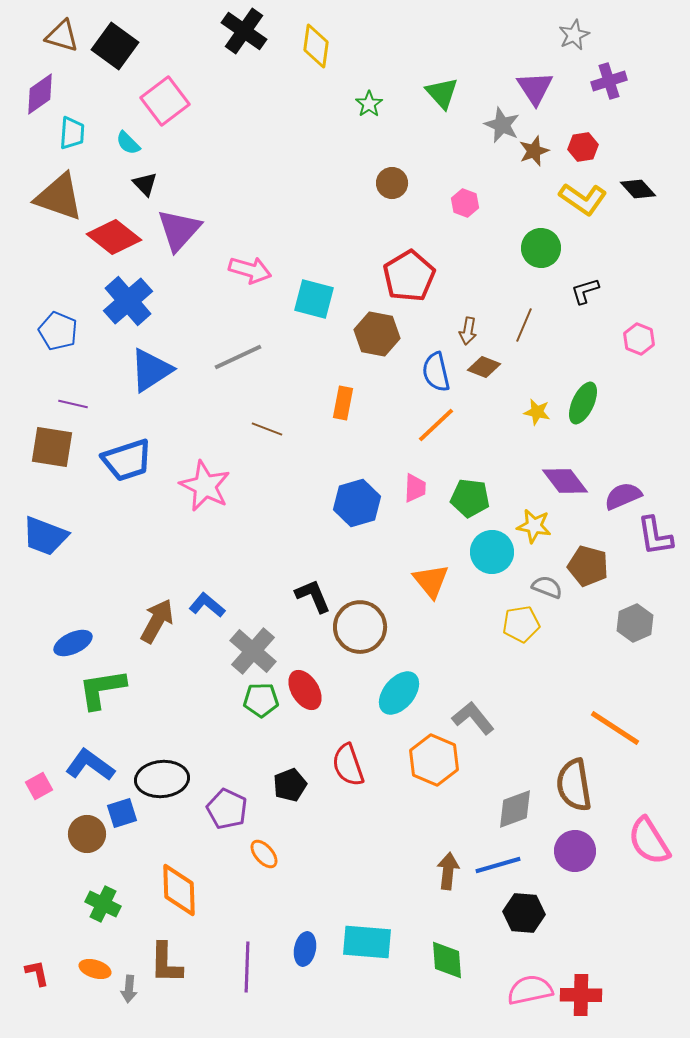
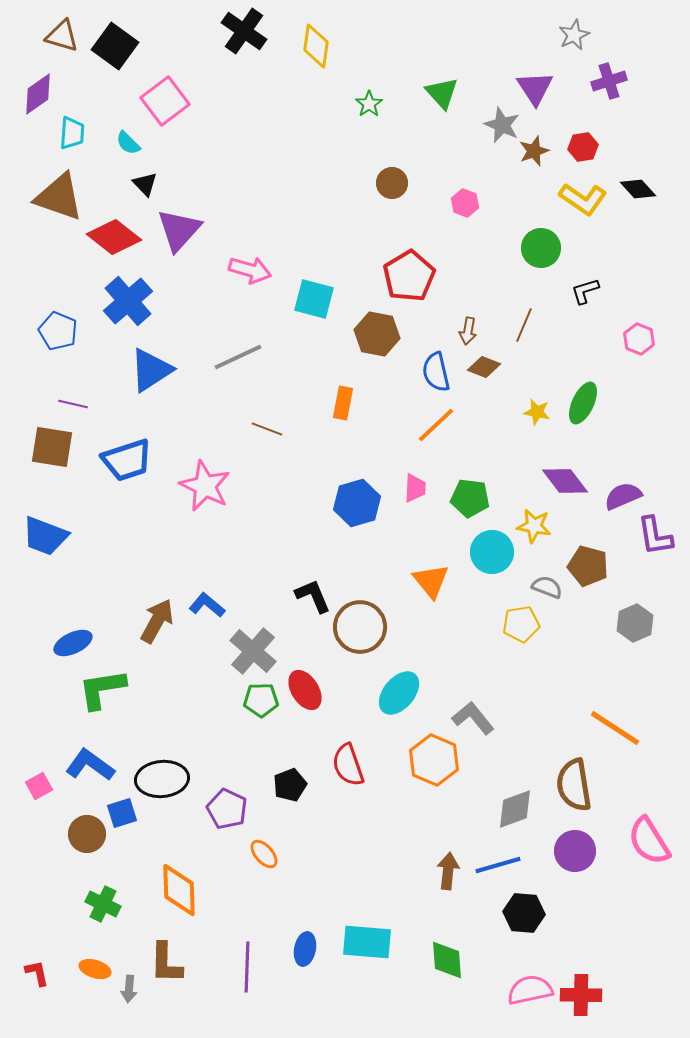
purple diamond at (40, 94): moved 2 px left
